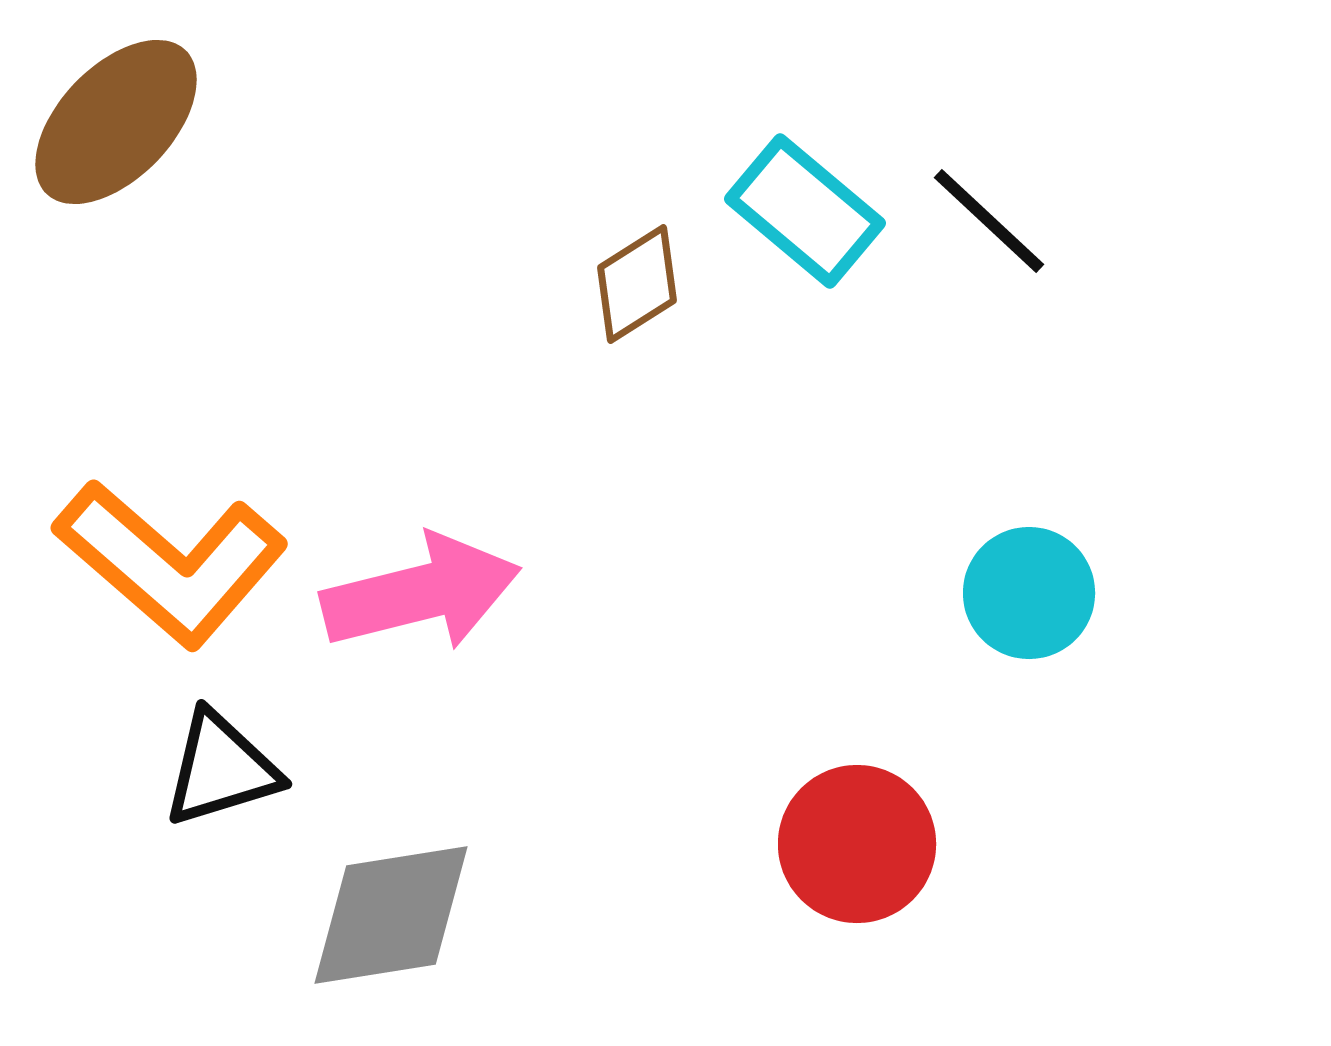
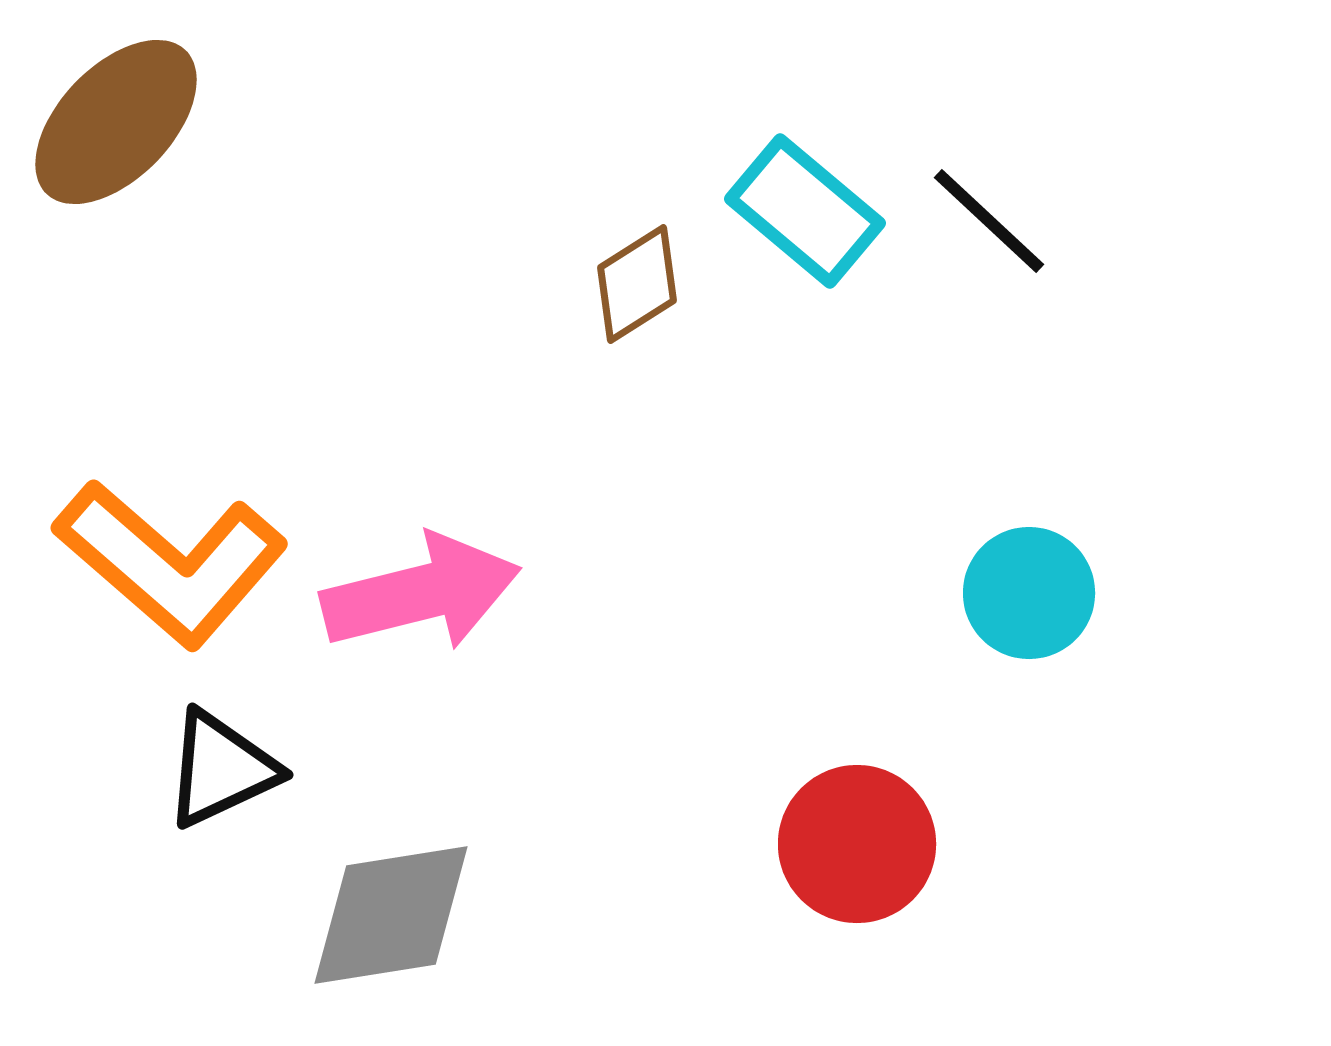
black triangle: rotated 8 degrees counterclockwise
